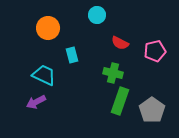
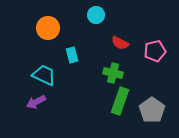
cyan circle: moved 1 px left
